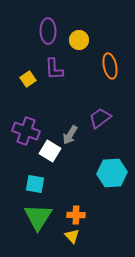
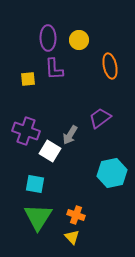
purple ellipse: moved 7 px down
yellow square: rotated 28 degrees clockwise
cyan hexagon: rotated 8 degrees counterclockwise
orange cross: rotated 18 degrees clockwise
yellow triangle: moved 1 px down
